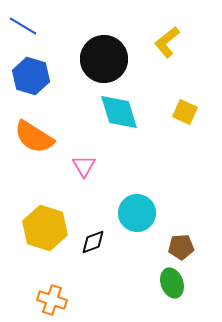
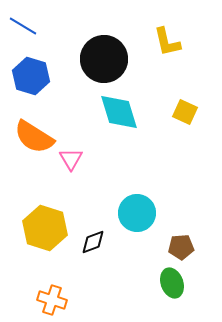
yellow L-shape: rotated 64 degrees counterclockwise
pink triangle: moved 13 px left, 7 px up
